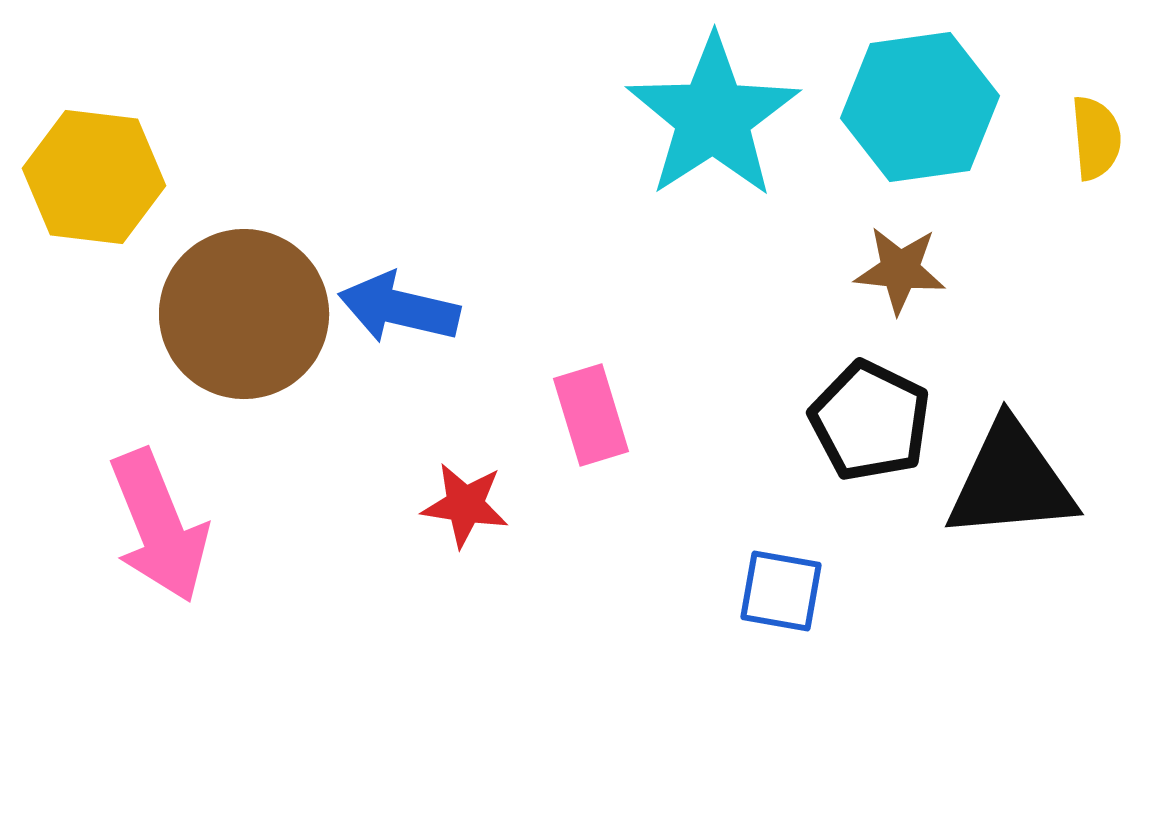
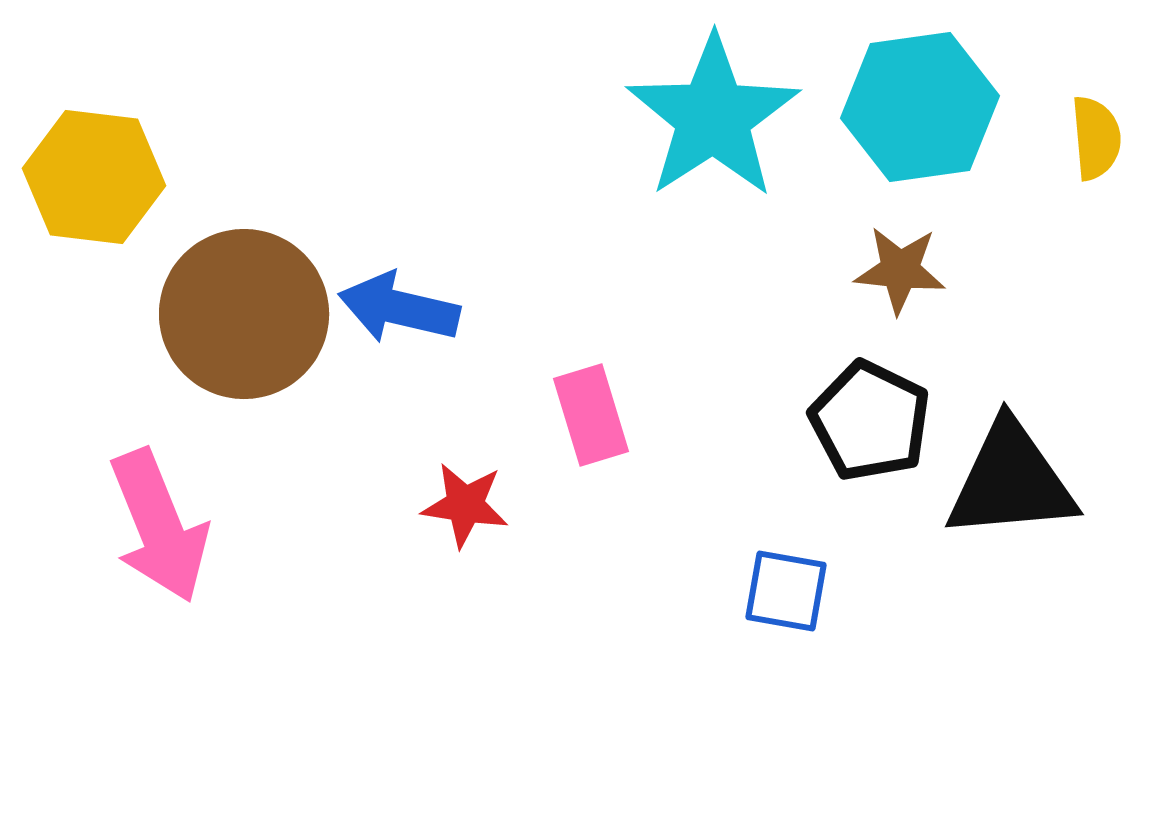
blue square: moved 5 px right
